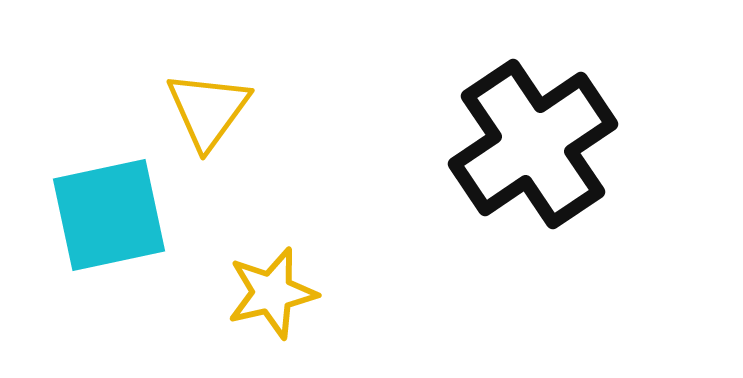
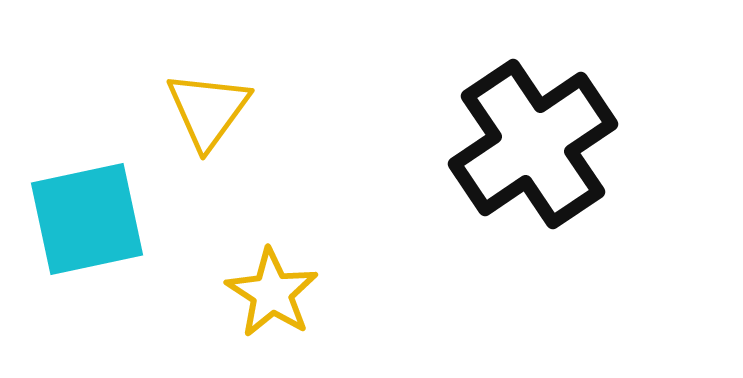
cyan square: moved 22 px left, 4 px down
yellow star: rotated 26 degrees counterclockwise
